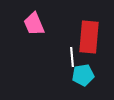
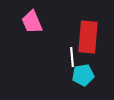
pink trapezoid: moved 2 px left, 2 px up
red rectangle: moved 1 px left
